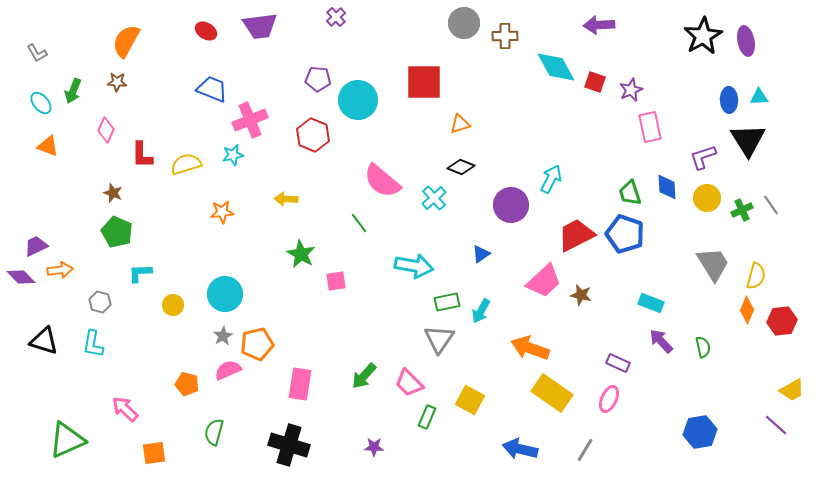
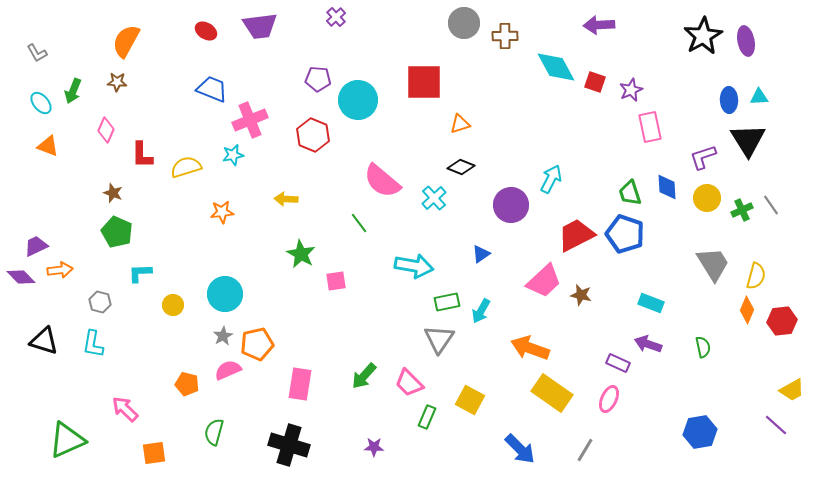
yellow semicircle at (186, 164): moved 3 px down
purple arrow at (661, 341): moved 13 px left, 3 px down; rotated 28 degrees counterclockwise
blue arrow at (520, 449): rotated 148 degrees counterclockwise
